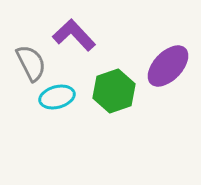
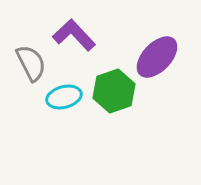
purple ellipse: moved 11 px left, 9 px up
cyan ellipse: moved 7 px right
